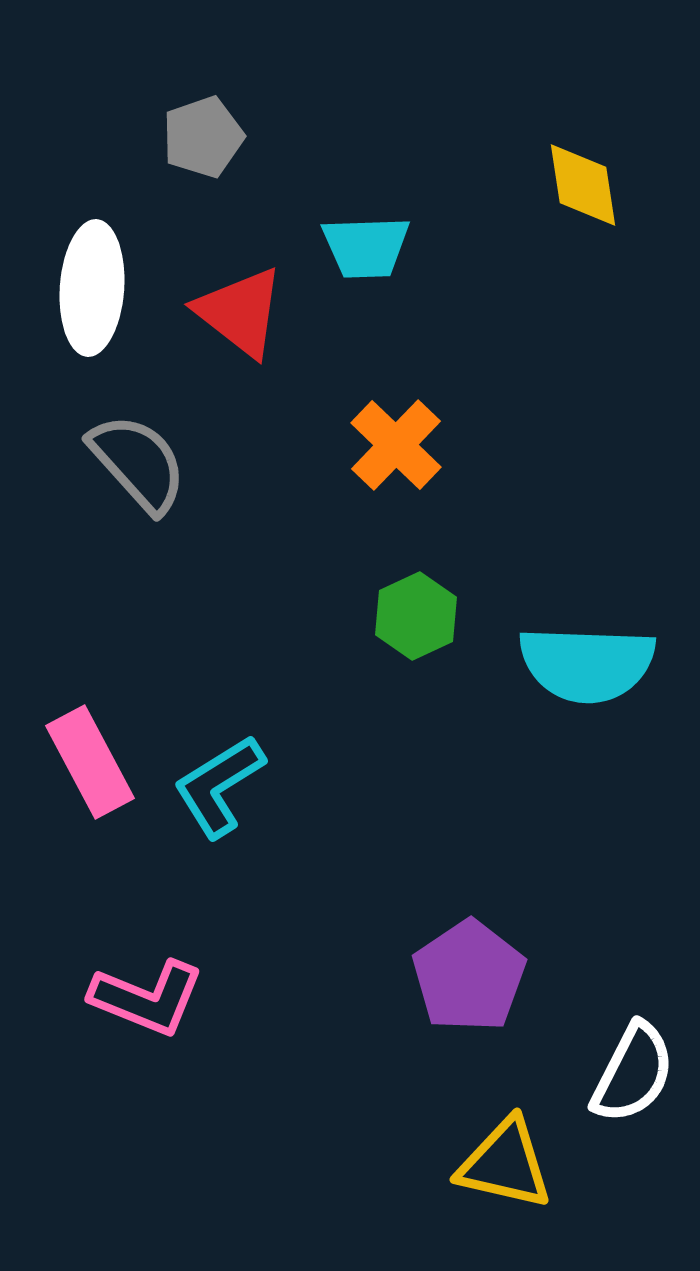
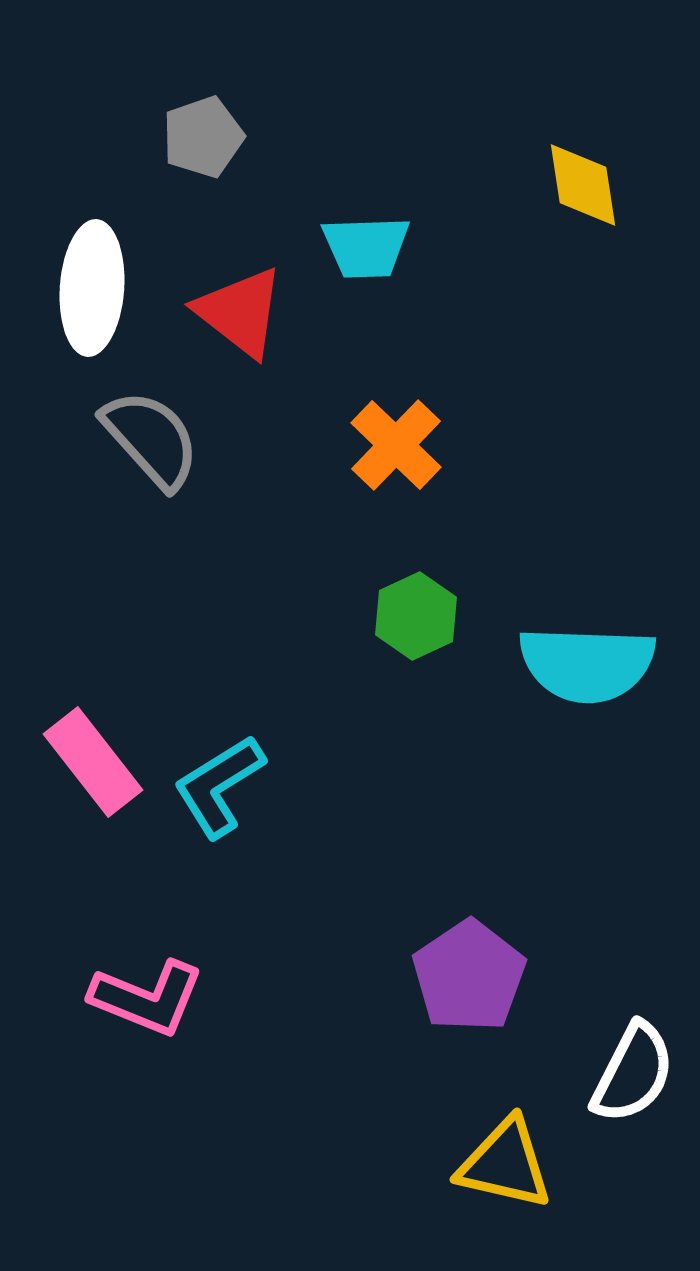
gray semicircle: moved 13 px right, 24 px up
pink rectangle: moved 3 px right; rotated 10 degrees counterclockwise
